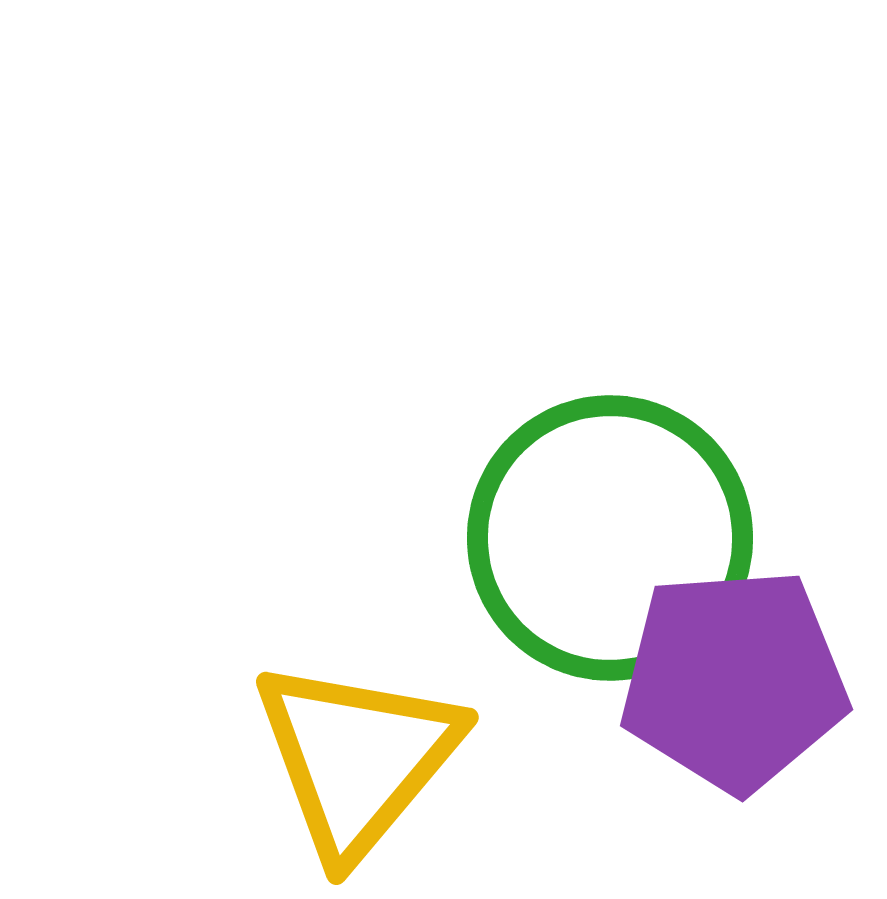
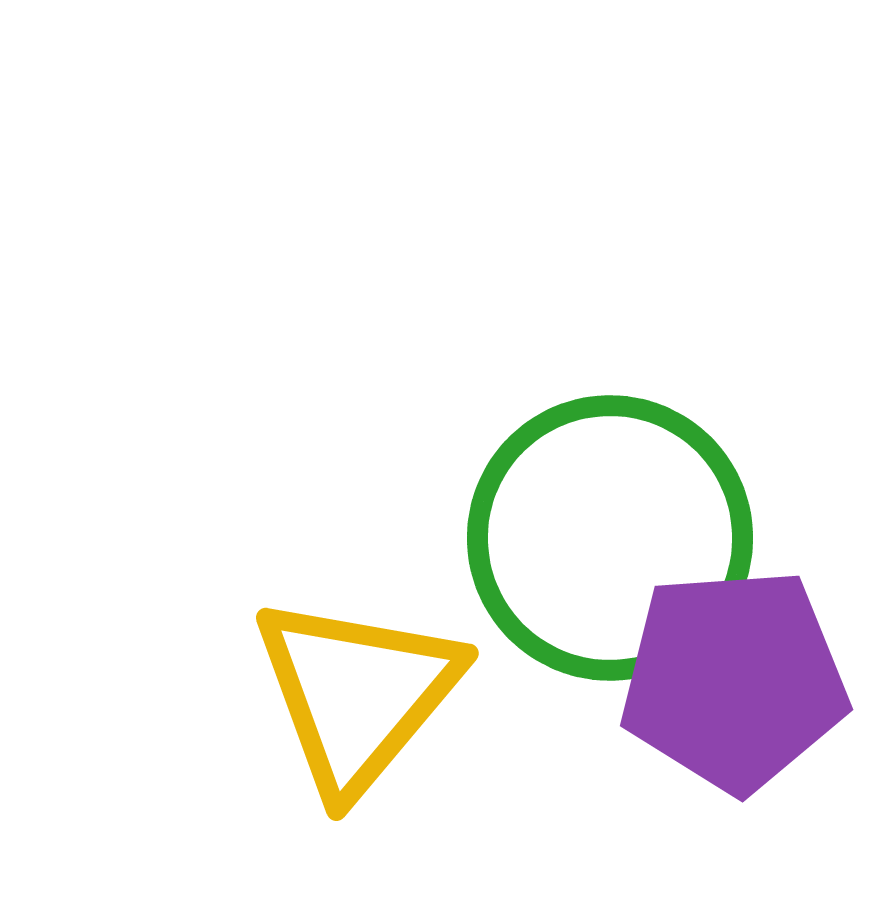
yellow triangle: moved 64 px up
